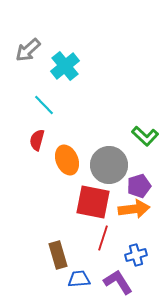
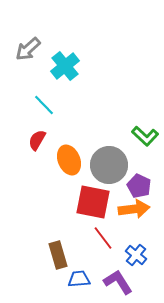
gray arrow: moved 1 px up
red semicircle: rotated 15 degrees clockwise
orange ellipse: moved 2 px right
purple pentagon: rotated 30 degrees counterclockwise
red line: rotated 55 degrees counterclockwise
blue cross: rotated 35 degrees counterclockwise
